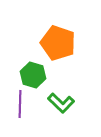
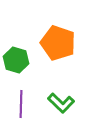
green hexagon: moved 17 px left, 15 px up
purple line: moved 1 px right
